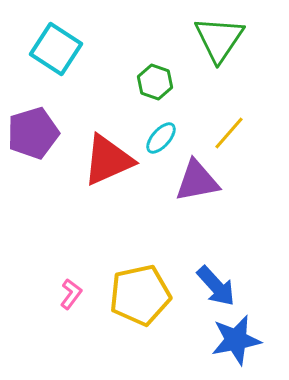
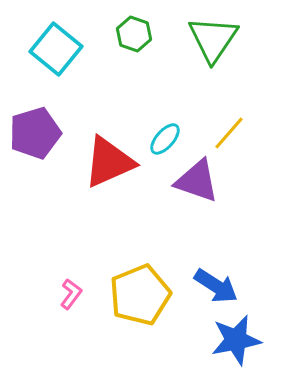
green triangle: moved 6 px left
cyan square: rotated 6 degrees clockwise
green hexagon: moved 21 px left, 48 px up
purple pentagon: moved 2 px right
cyan ellipse: moved 4 px right, 1 px down
red triangle: moved 1 px right, 2 px down
purple triangle: rotated 30 degrees clockwise
blue arrow: rotated 15 degrees counterclockwise
yellow pentagon: rotated 10 degrees counterclockwise
